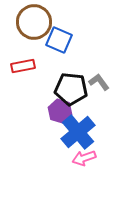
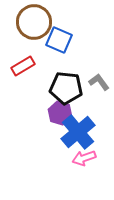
red rectangle: rotated 20 degrees counterclockwise
black pentagon: moved 5 px left, 1 px up
purple hexagon: moved 2 px down
